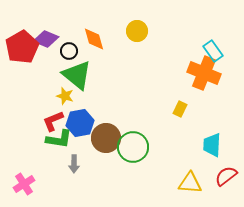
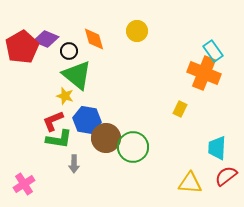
blue hexagon: moved 7 px right, 3 px up; rotated 20 degrees clockwise
cyan trapezoid: moved 5 px right, 3 px down
